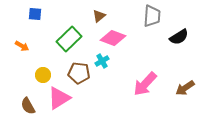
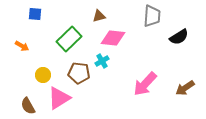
brown triangle: rotated 24 degrees clockwise
pink diamond: rotated 15 degrees counterclockwise
